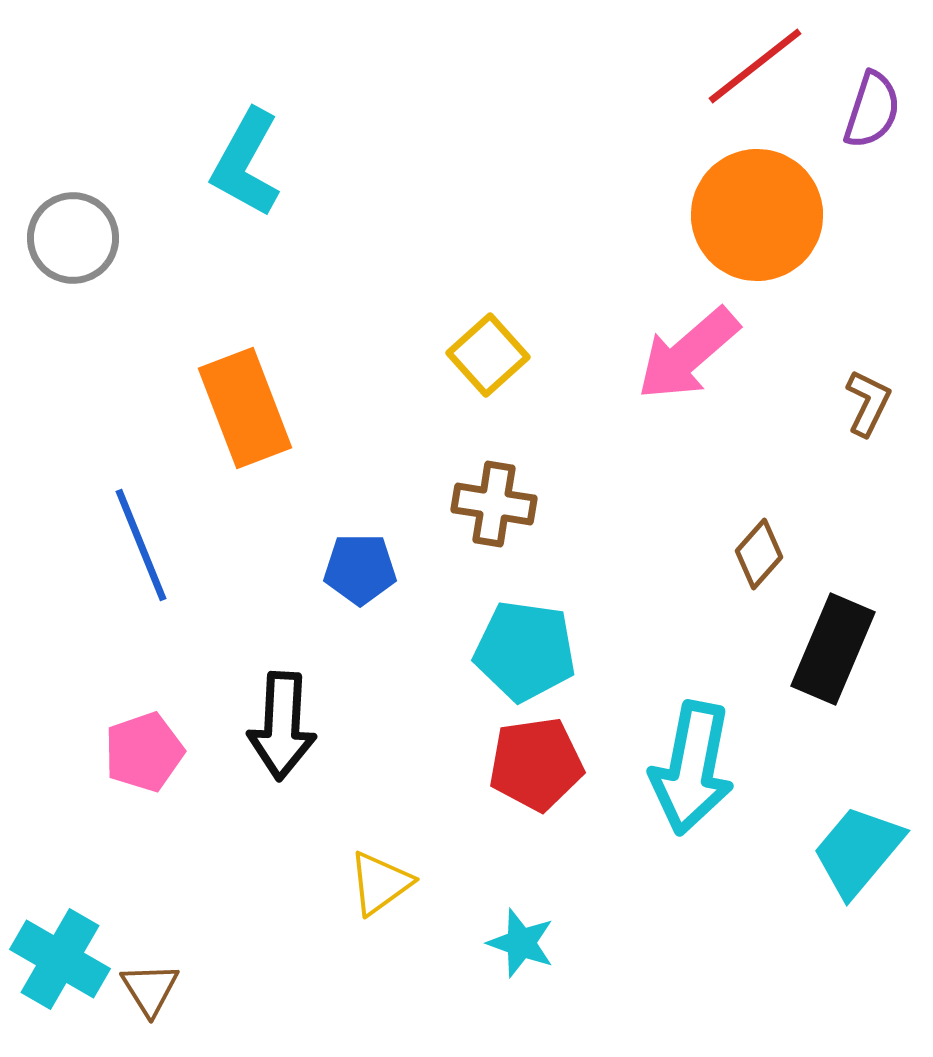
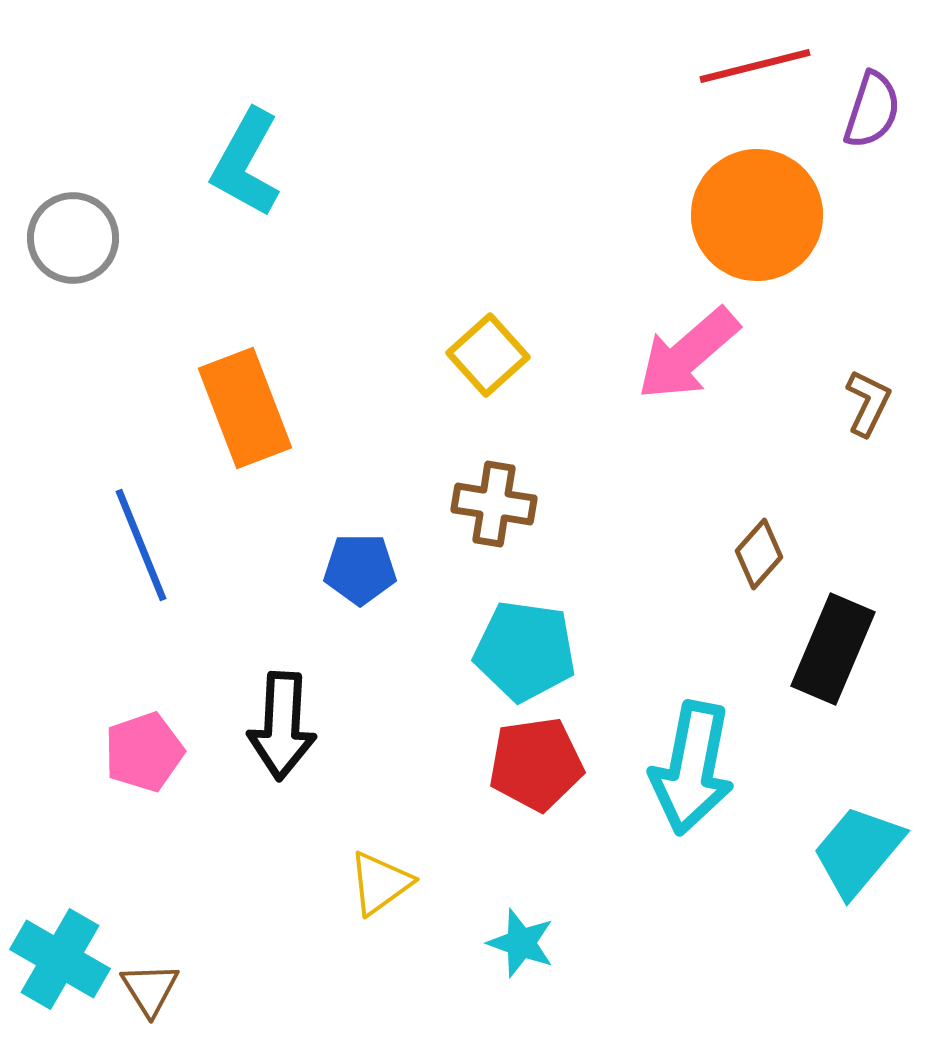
red line: rotated 24 degrees clockwise
